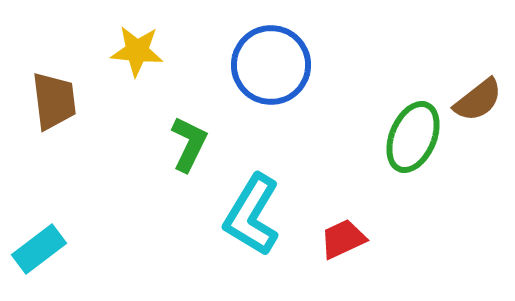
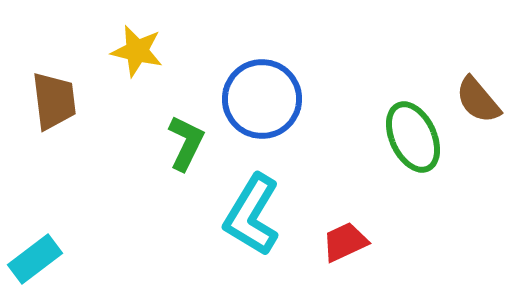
yellow star: rotated 8 degrees clockwise
blue circle: moved 9 px left, 34 px down
brown semicircle: rotated 88 degrees clockwise
green ellipse: rotated 48 degrees counterclockwise
green L-shape: moved 3 px left, 1 px up
red trapezoid: moved 2 px right, 3 px down
cyan rectangle: moved 4 px left, 10 px down
